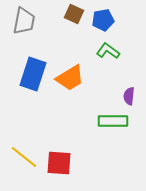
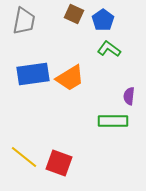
blue pentagon: rotated 25 degrees counterclockwise
green L-shape: moved 1 px right, 2 px up
blue rectangle: rotated 64 degrees clockwise
red square: rotated 16 degrees clockwise
